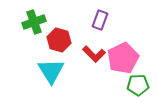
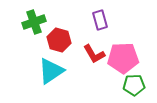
purple rectangle: rotated 36 degrees counterclockwise
red L-shape: rotated 15 degrees clockwise
pink pentagon: rotated 24 degrees clockwise
cyan triangle: rotated 28 degrees clockwise
green pentagon: moved 4 px left
